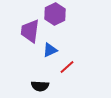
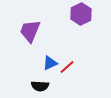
purple hexagon: moved 26 px right
purple trapezoid: rotated 15 degrees clockwise
blue triangle: moved 13 px down
